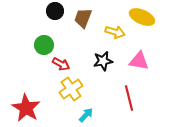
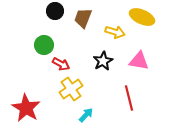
black star: rotated 18 degrees counterclockwise
